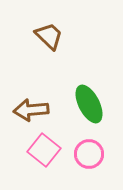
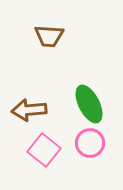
brown trapezoid: rotated 140 degrees clockwise
brown arrow: moved 2 px left
pink circle: moved 1 px right, 11 px up
